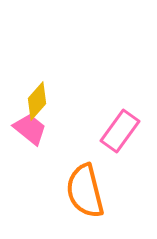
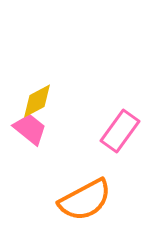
yellow diamond: rotated 21 degrees clockwise
orange semicircle: moved 9 px down; rotated 104 degrees counterclockwise
